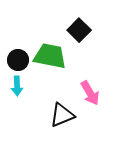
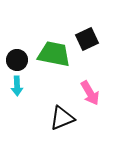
black square: moved 8 px right, 9 px down; rotated 20 degrees clockwise
green trapezoid: moved 4 px right, 2 px up
black circle: moved 1 px left
black triangle: moved 3 px down
